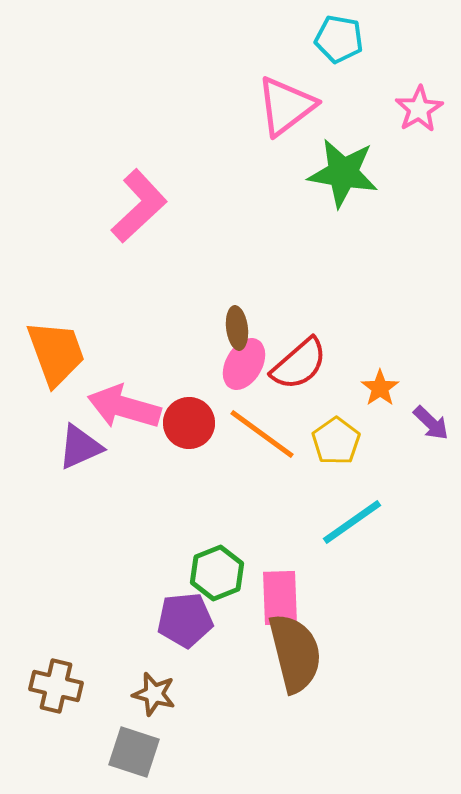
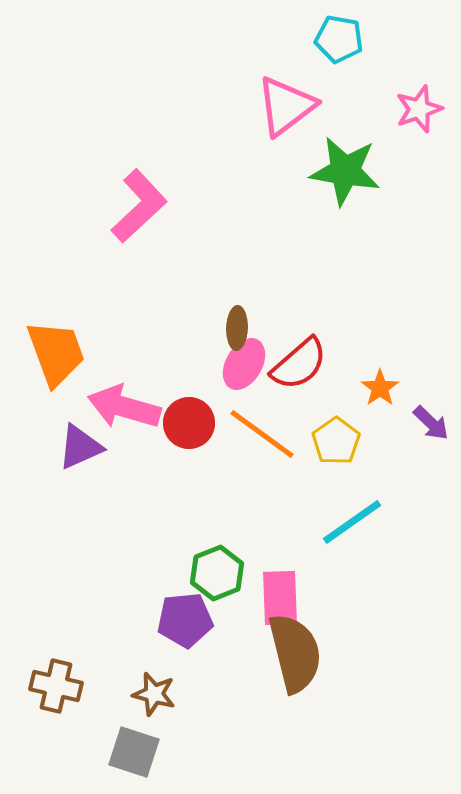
pink star: rotated 12 degrees clockwise
green star: moved 2 px right, 2 px up
brown ellipse: rotated 9 degrees clockwise
